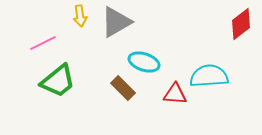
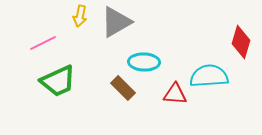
yellow arrow: rotated 20 degrees clockwise
red diamond: moved 18 px down; rotated 36 degrees counterclockwise
cyan ellipse: rotated 16 degrees counterclockwise
green trapezoid: rotated 15 degrees clockwise
